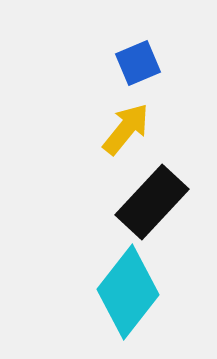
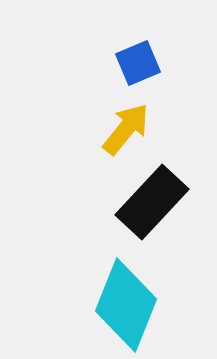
cyan diamond: moved 2 px left, 13 px down; rotated 16 degrees counterclockwise
